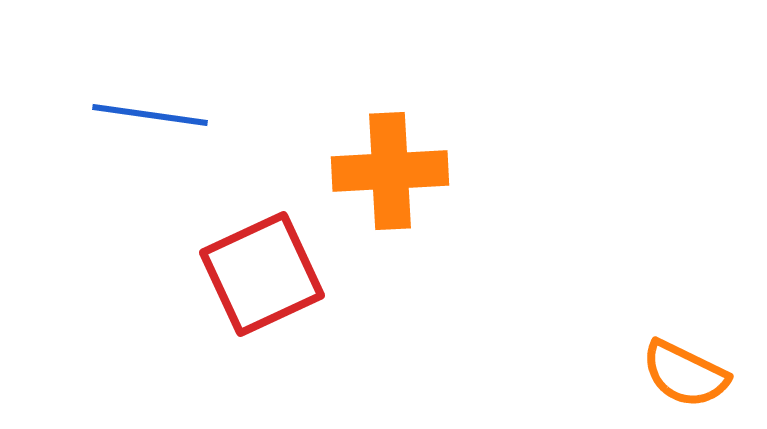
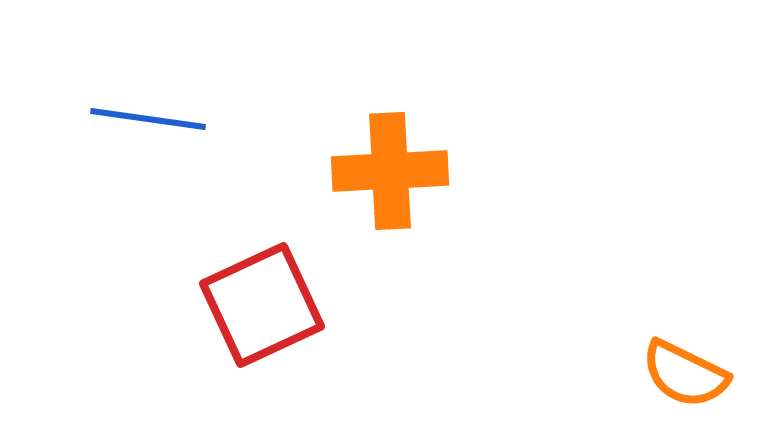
blue line: moved 2 px left, 4 px down
red square: moved 31 px down
